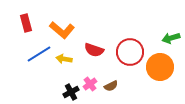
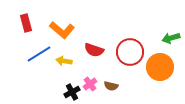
yellow arrow: moved 2 px down
brown semicircle: rotated 40 degrees clockwise
black cross: moved 1 px right
